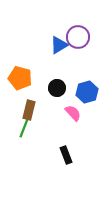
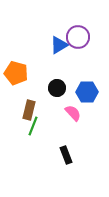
orange pentagon: moved 4 px left, 5 px up
blue hexagon: rotated 15 degrees clockwise
green line: moved 9 px right, 2 px up
